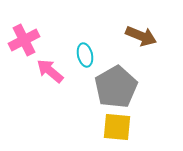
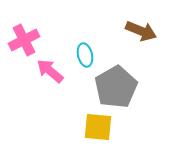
brown arrow: moved 5 px up
yellow square: moved 19 px left
